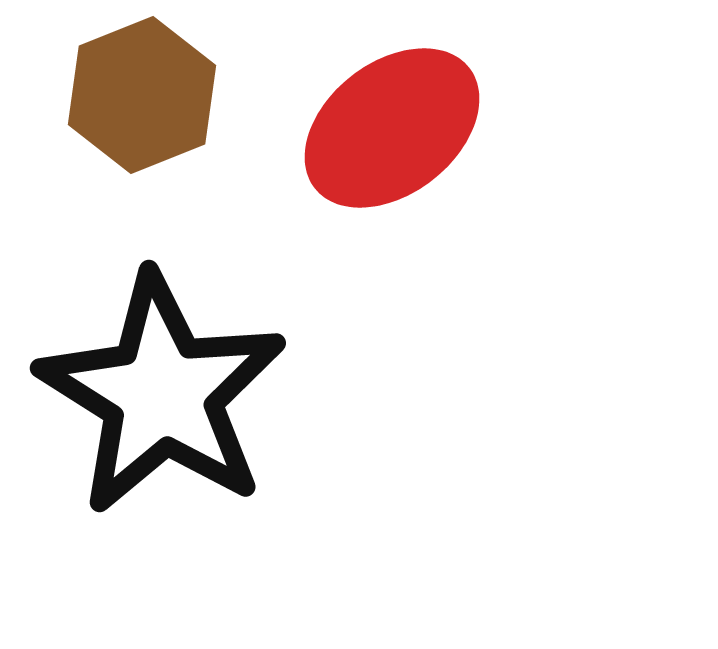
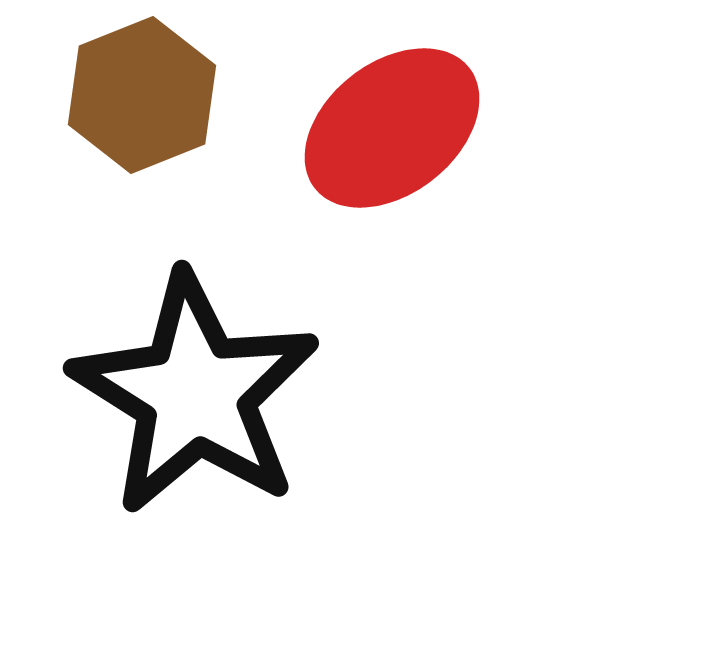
black star: moved 33 px right
